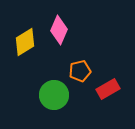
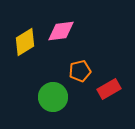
pink diamond: moved 2 px right, 1 px down; rotated 60 degrees clockwise
red rectangle: moved 1 px right
green circle: moved 1 px left, 2 px down
